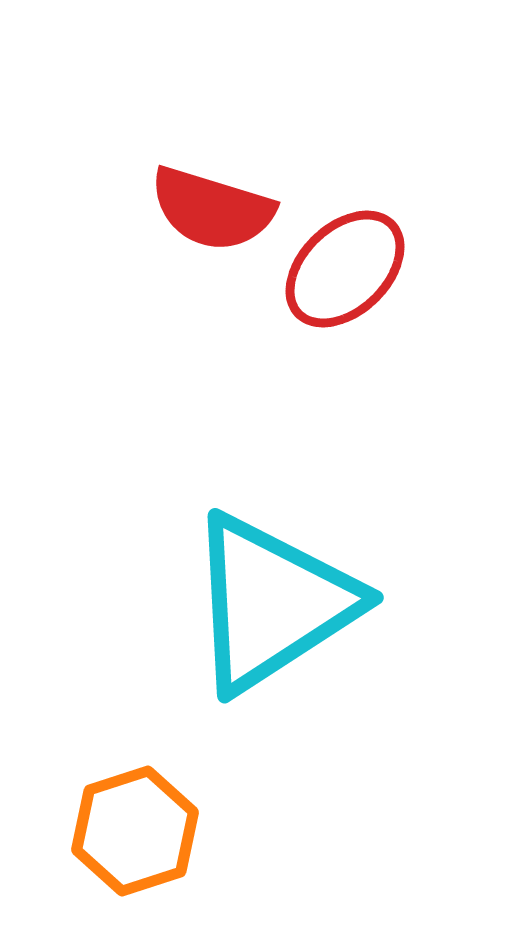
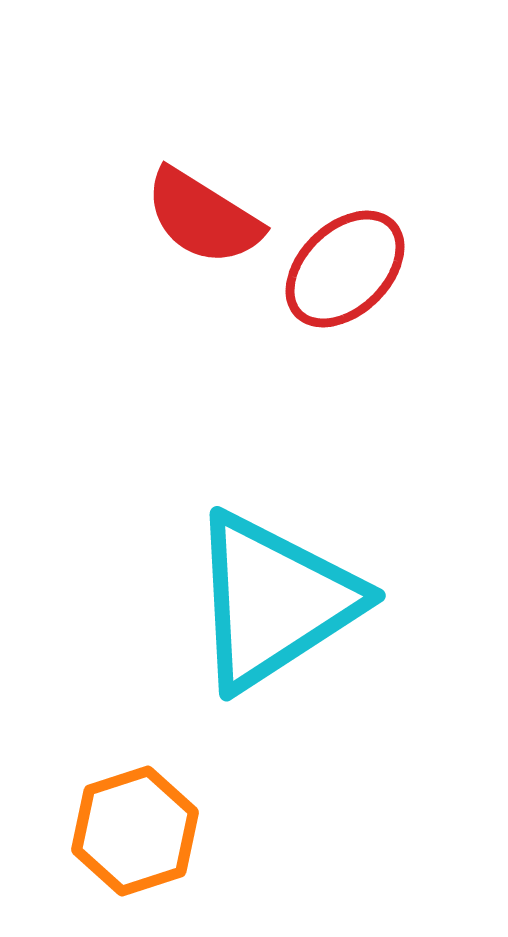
red semicircle: moved 9 px left, 8 px down; rotated 15 degrees clockwise
cyan triangle: moved 2 px right, 2 px up
